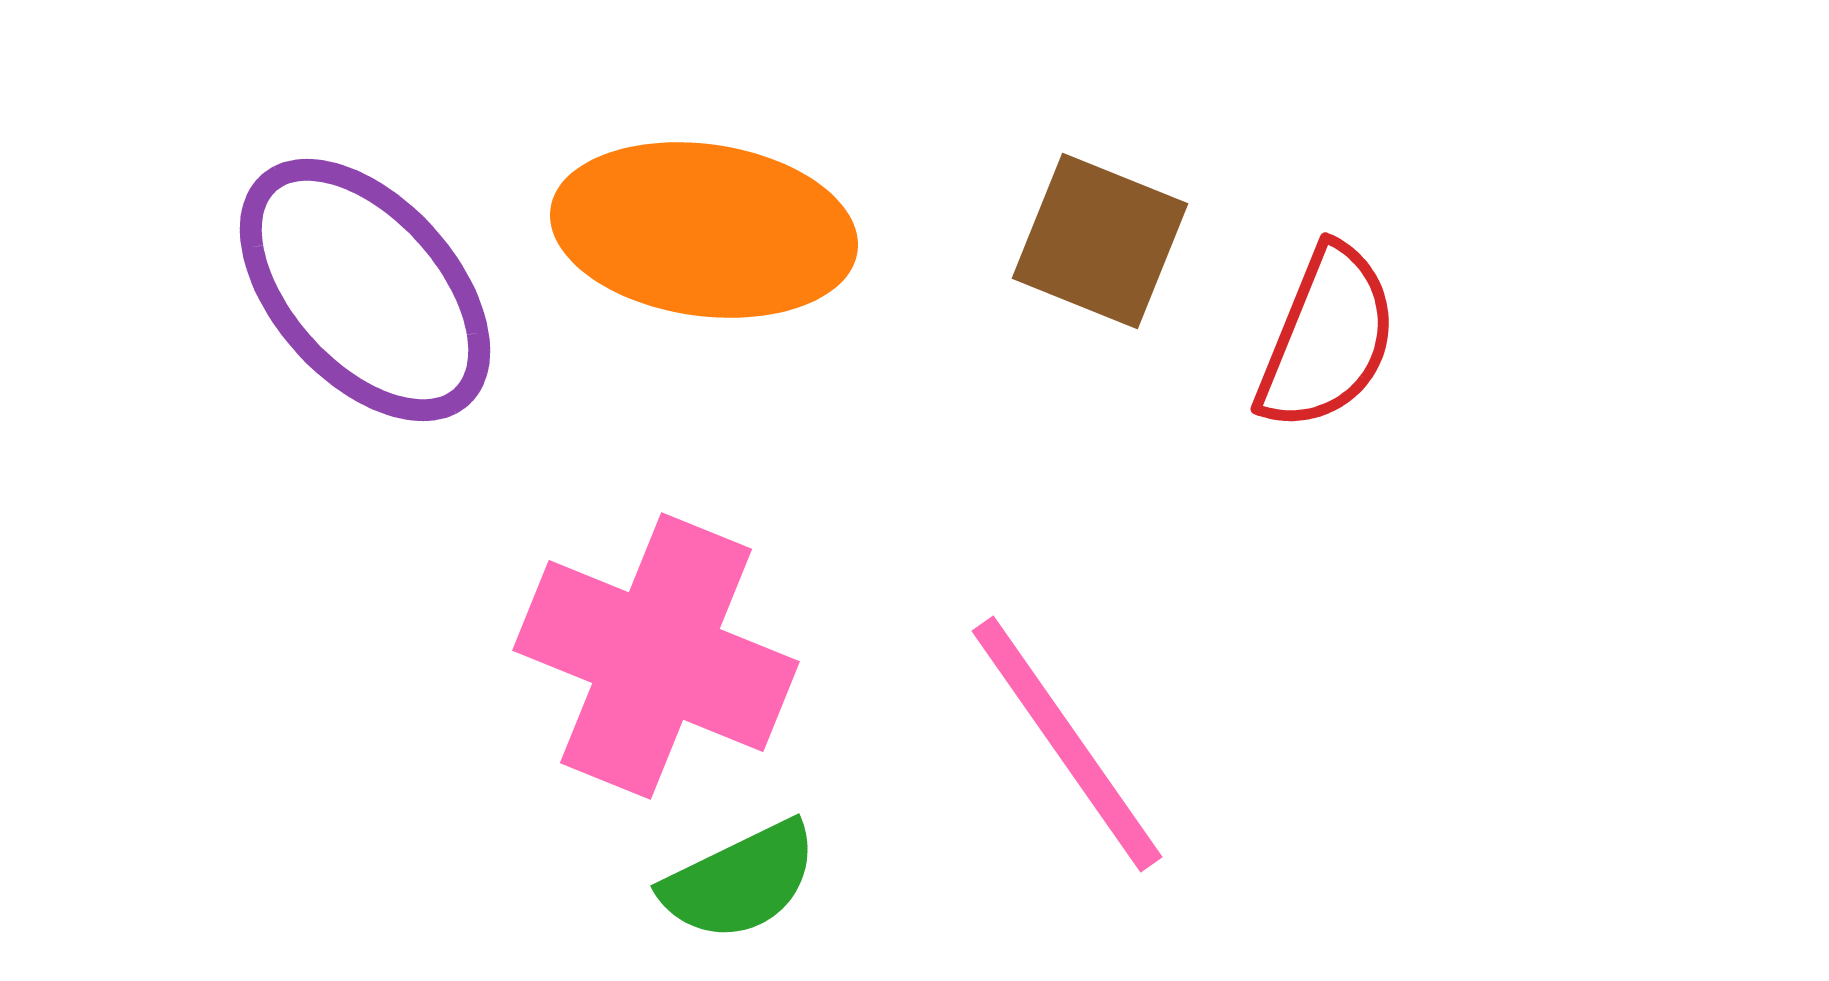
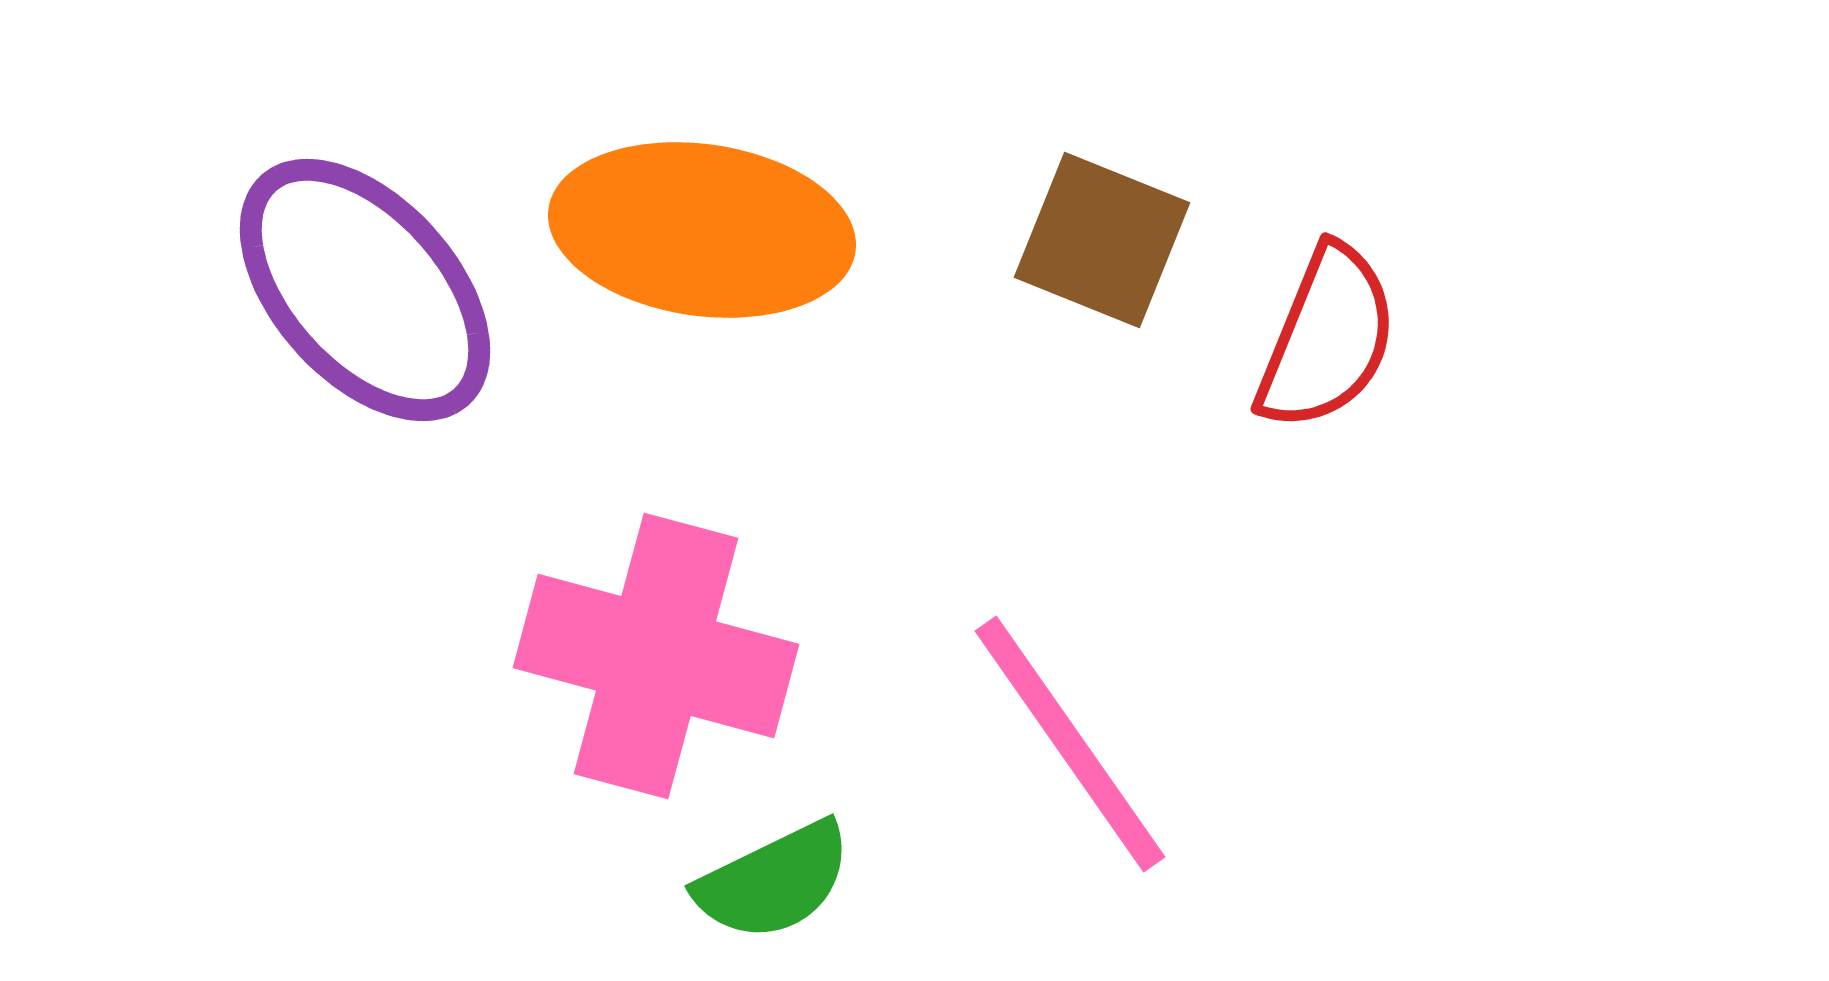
orange ellipse: moved 2 px left
brown square: moved 2 px right, 1 px up
pink cross: rotated 7 degrees counterclockwise
pink line: moved 3 px right
green semicircle: moved 34 px right
